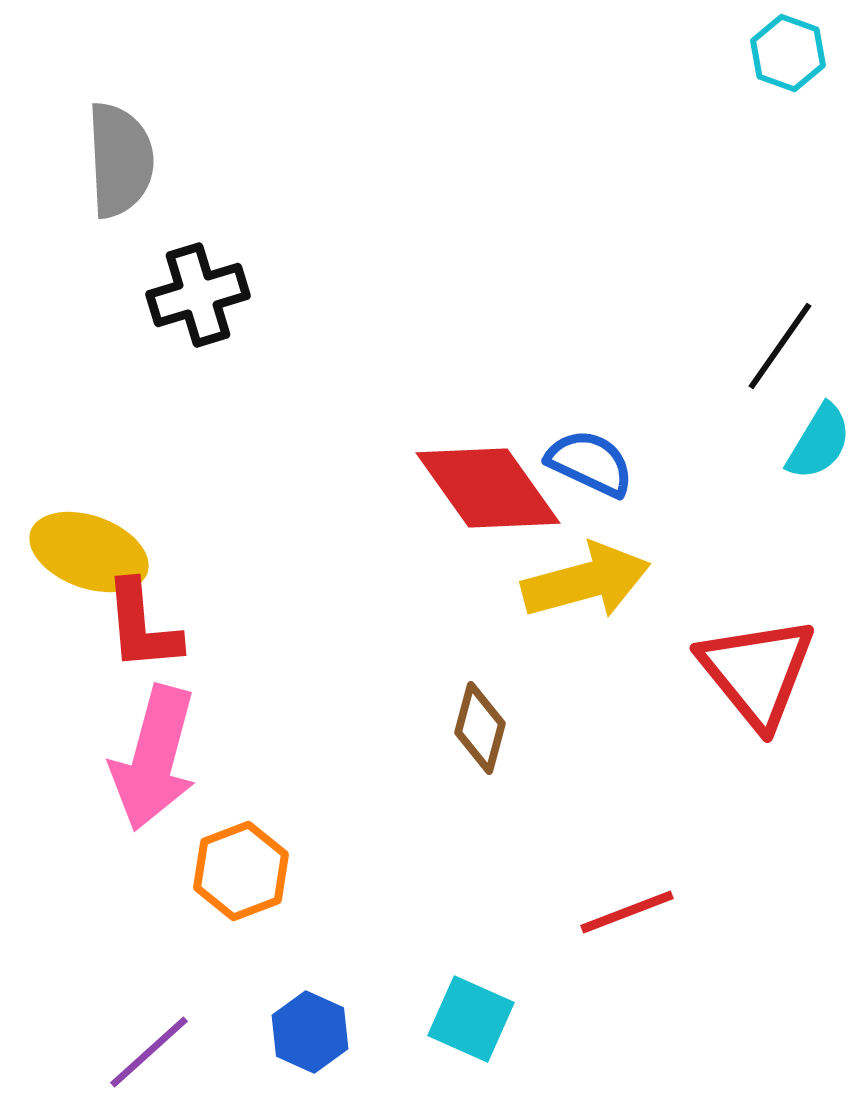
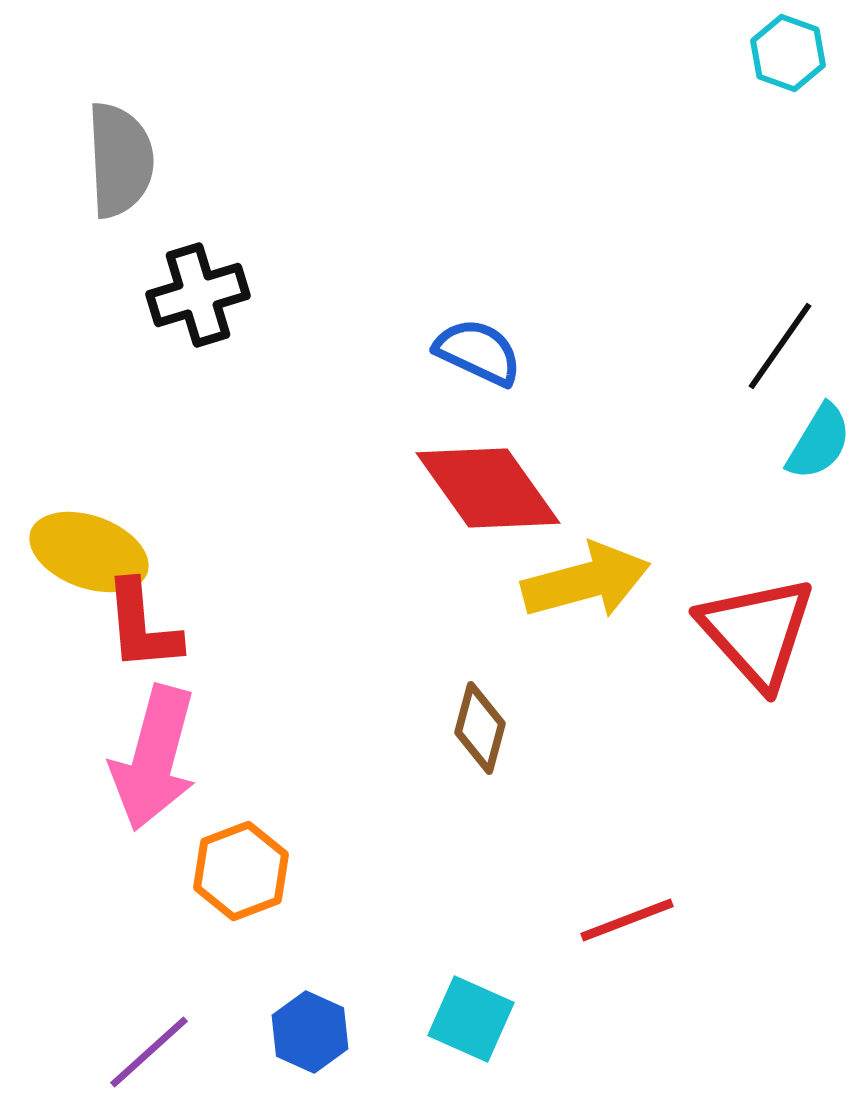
blue semicircle: moved 112 px left, 111 px up
red triangle: moved 40 px up; rotated 3 degrees counterclockwise
red line: moved 8 px down
